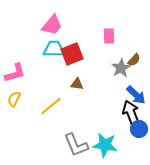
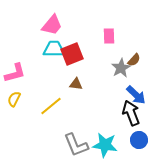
brown triangle: moved 1 px left
blue circle: moved 11 px down
